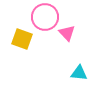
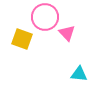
cyan triangle: moved 1 px down
